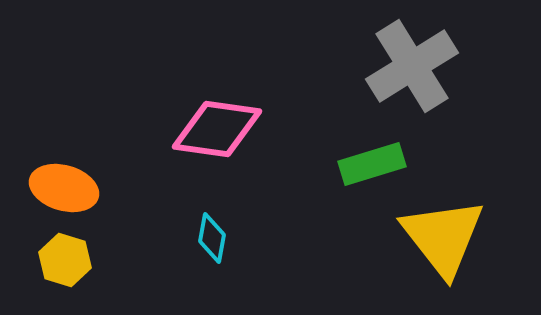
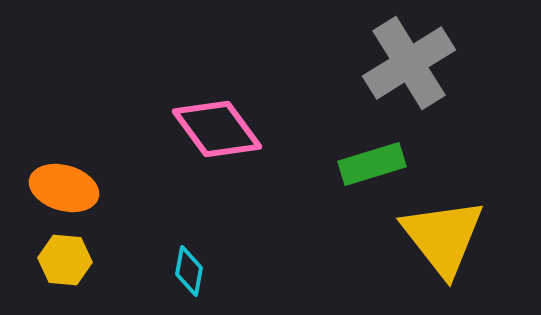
gray cross: moved 3 px left, 3 px up
pink diamond: rotated 46 degrees clockwise
cyan diamond: moved 23 px left, 33 px down
yellow hexagon: rotated 12 degrees counterclockwise
